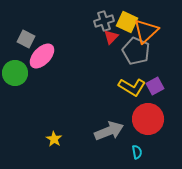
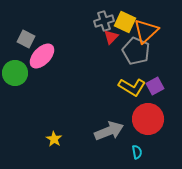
yellow square: moved 2 px left
